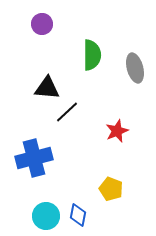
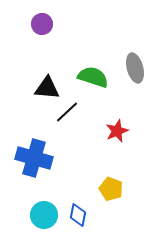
green semicircle: moved 1 px right, 22 px down; rotated 72 degrees counterclockwise
blue cross: rotated 30 degrees clockwise
cyan circle: moved 2 px left, 1 px up
